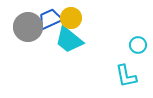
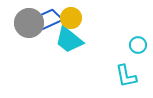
gray circle: moved 1 px right, 4 px up
